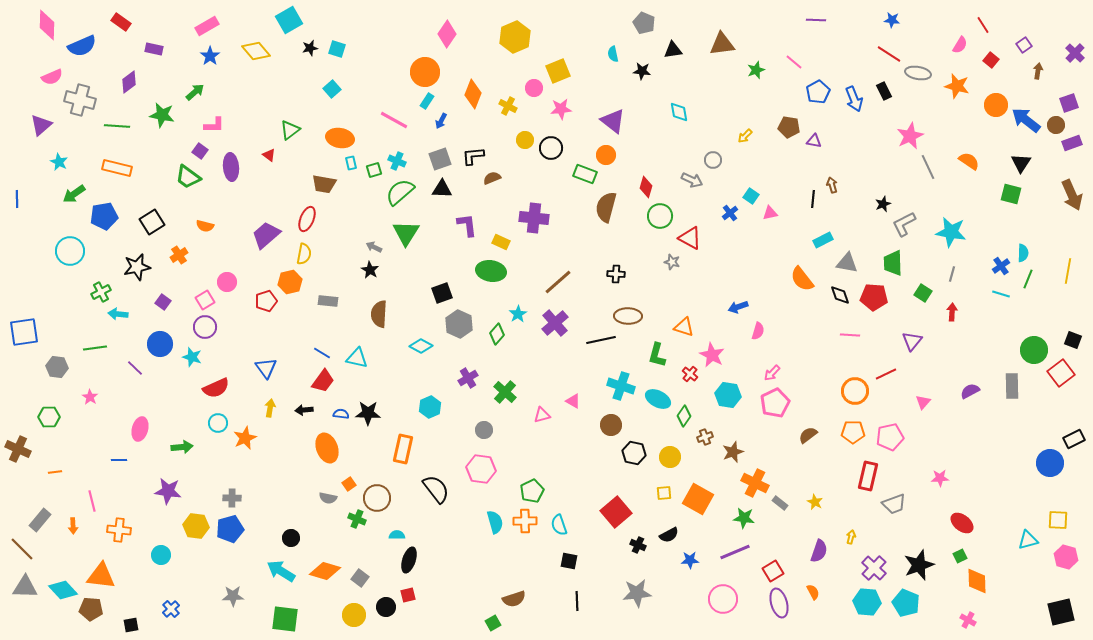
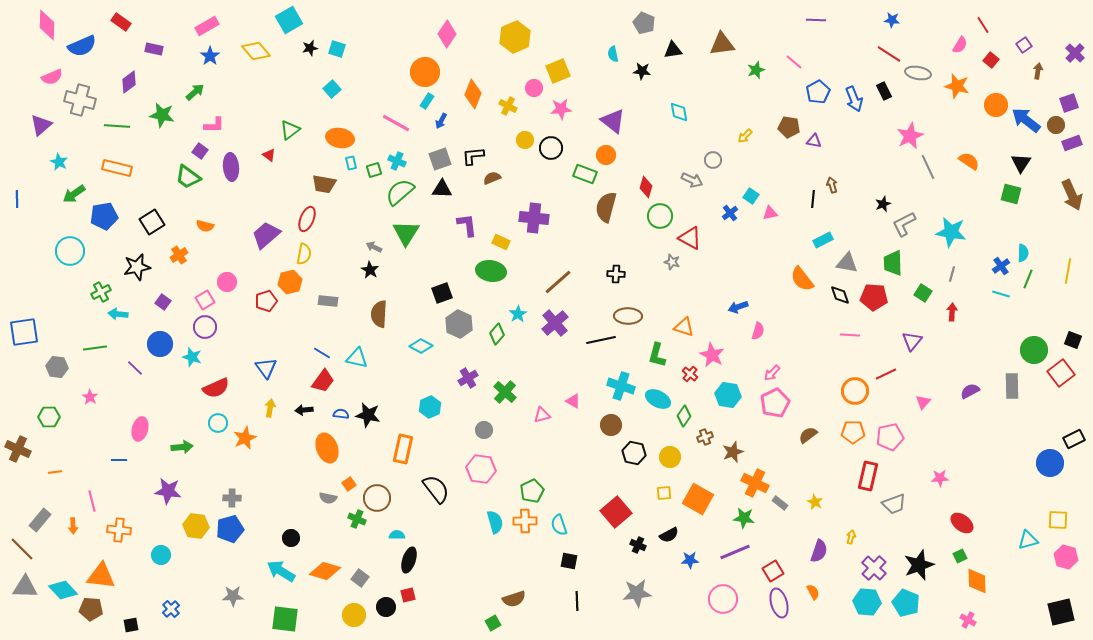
pink line at (394, 120): moved 2 px right, 3 px down
black star at (368, 413): moved 2 px down; rotated 10 degrees clockwise
